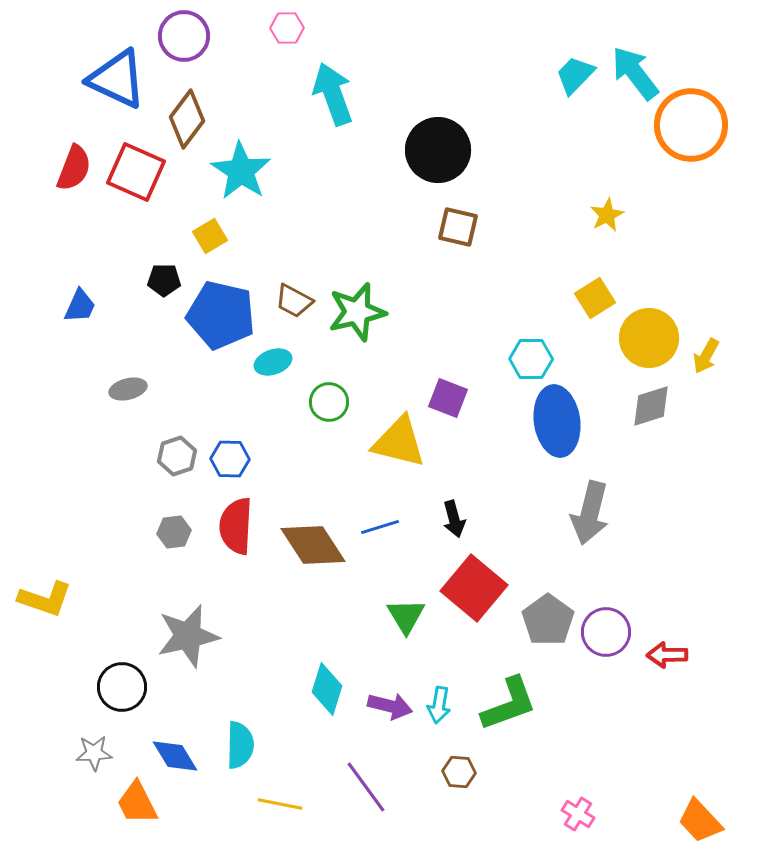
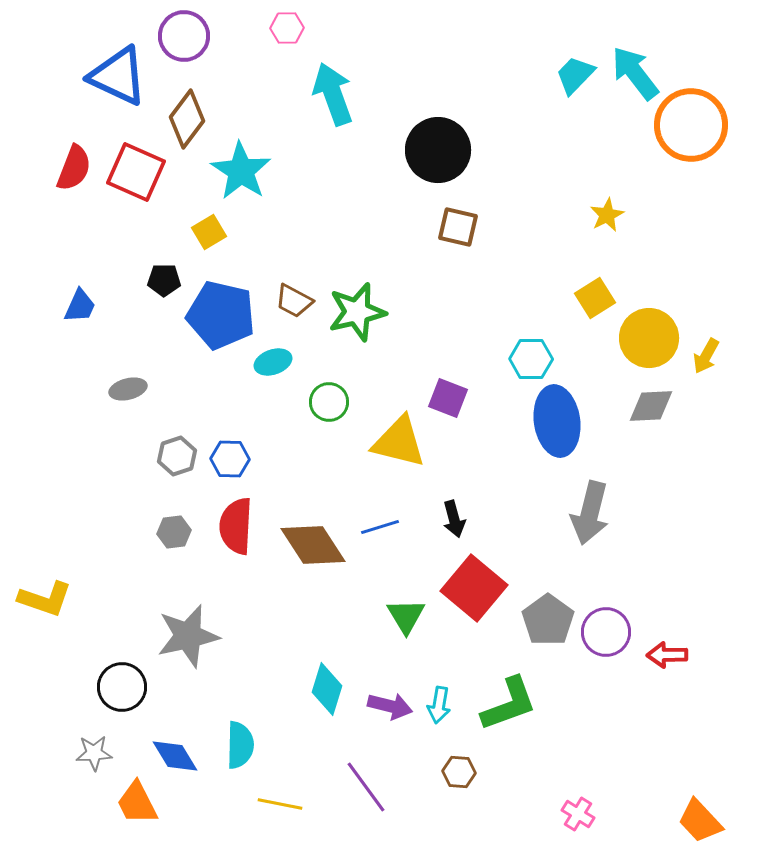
blue triangle at (117, 79): moved 1 px right, 3 px up
yellow square at (210, 236): moved 1 px left, 4 px up
gray diamond at (651, 406): rotated 15 degrees clockwise
